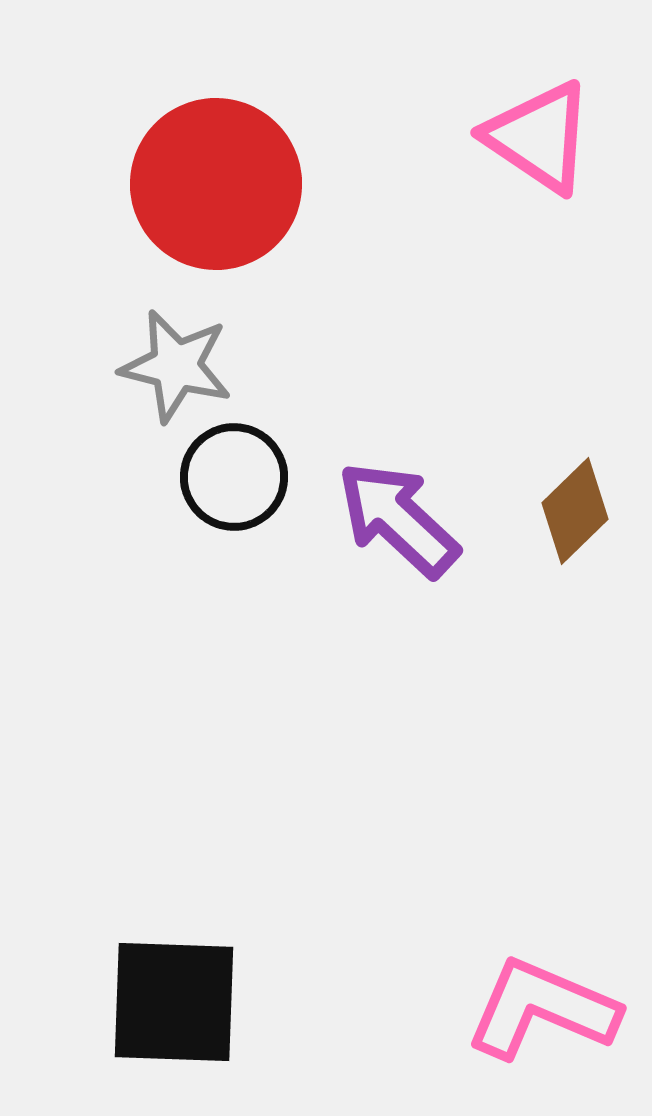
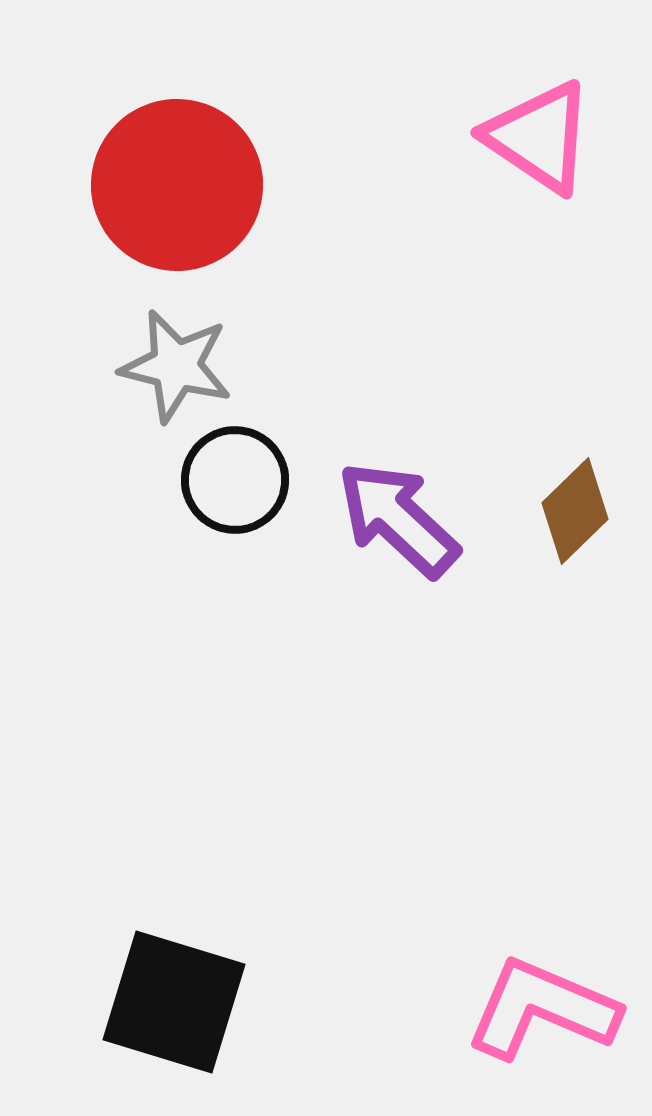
red circle: moved 39 px left, 1 px down
black circle: moved 1 px right, 3 px down
black square: rotated 15 degrees clockwise
